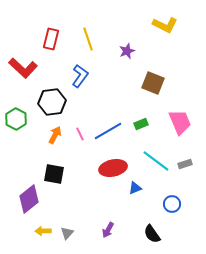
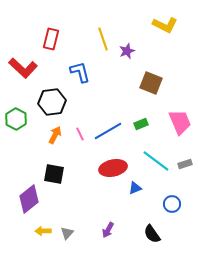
yellow line: moved 15 px right
blue L-shape: moved 4 px up; rotated 50 degrees counterclockwise
brown square: moved 2 px left
